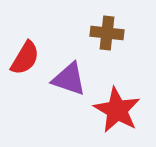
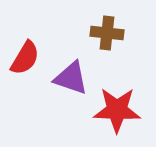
purple triangle: moved 2 px right, 1 px up
red star: rotated 27 degrees counterclockwise
